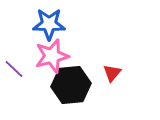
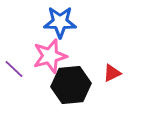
blue star: moved 11 px right, 2 px up
pink star: moved 2 px left
red triangle: rotated 24 degrees clockwise
